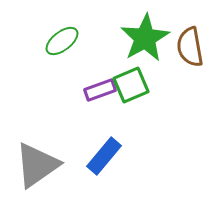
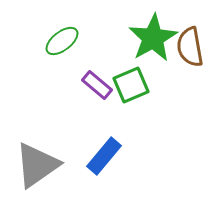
green star: moved 8 px right
purple rectangle: moved 3 px left, 5 px up; rotated 60 degrees clockwise
